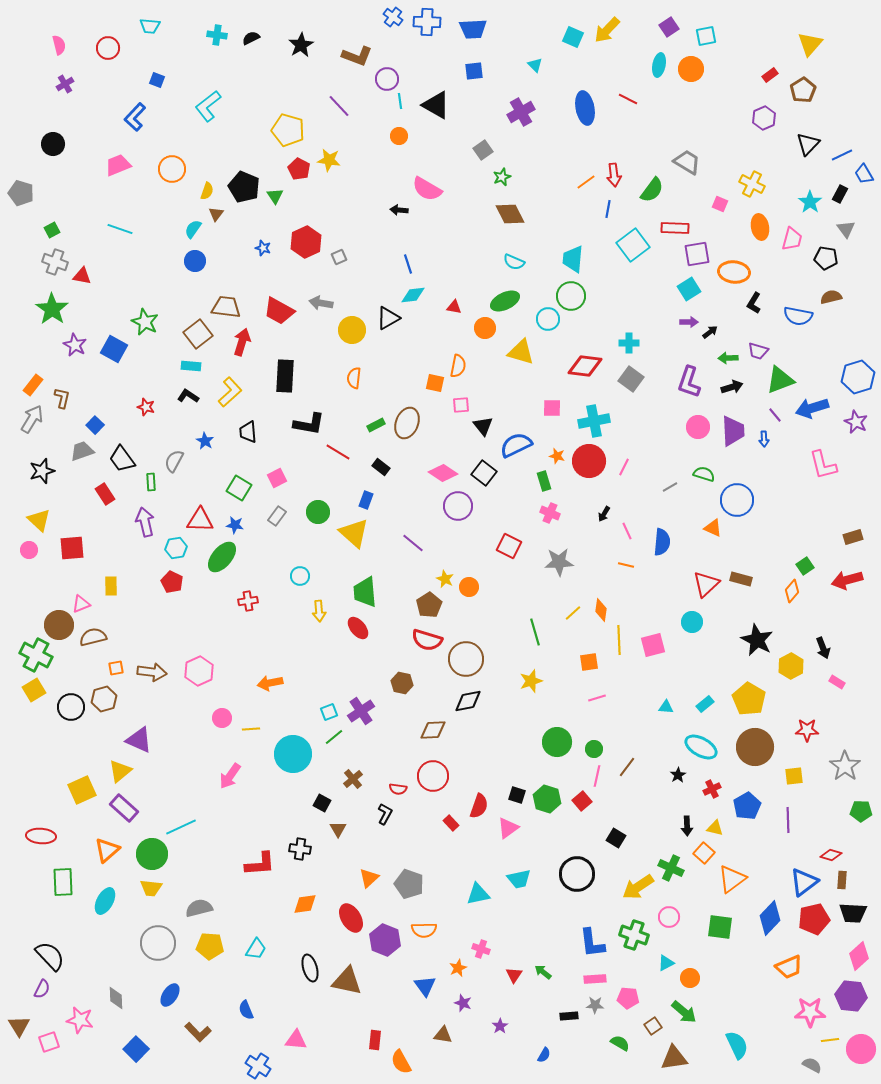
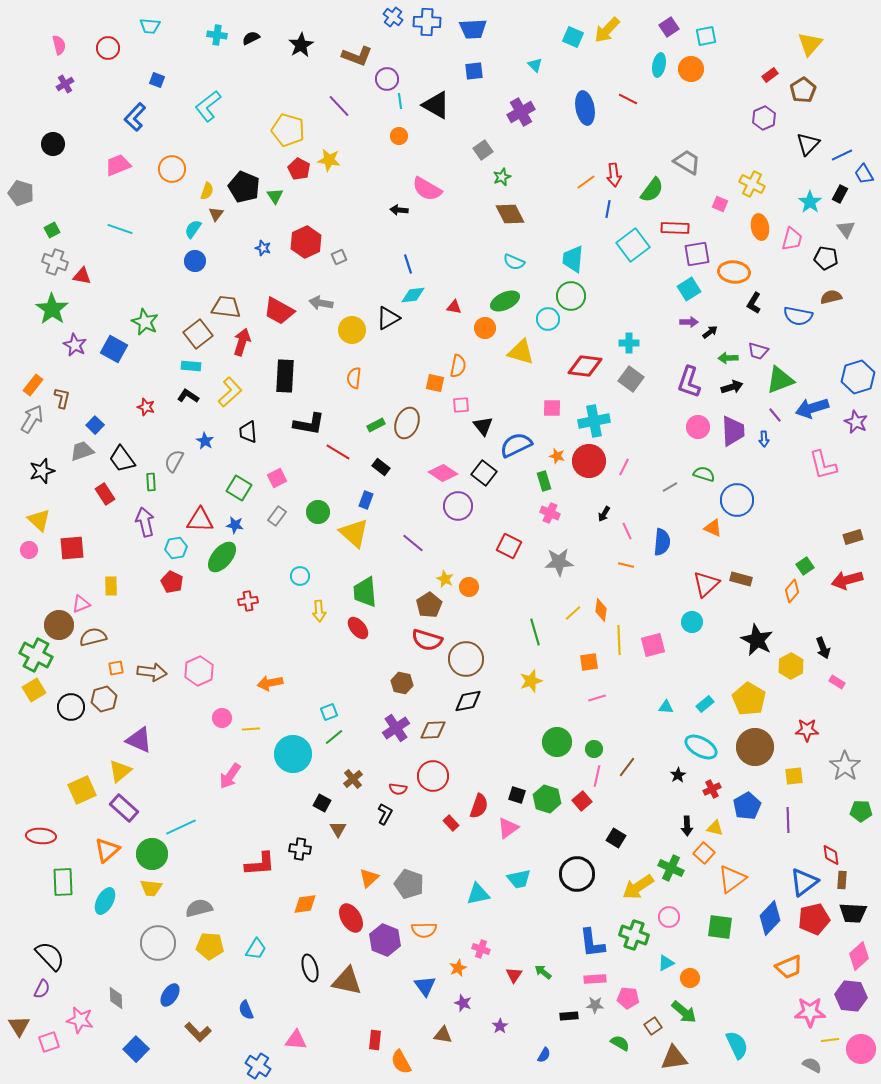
purple cross at (361, 711): moved 35 px right, 17 px down
red diamond at (831, 855): rotated 65 degrees clockwise
